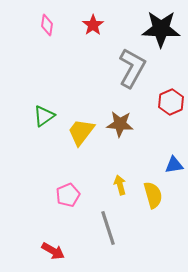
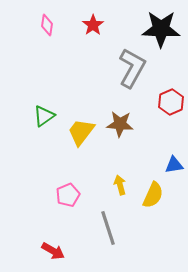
yellow semicircle: rotated 40 degrees clockwise
